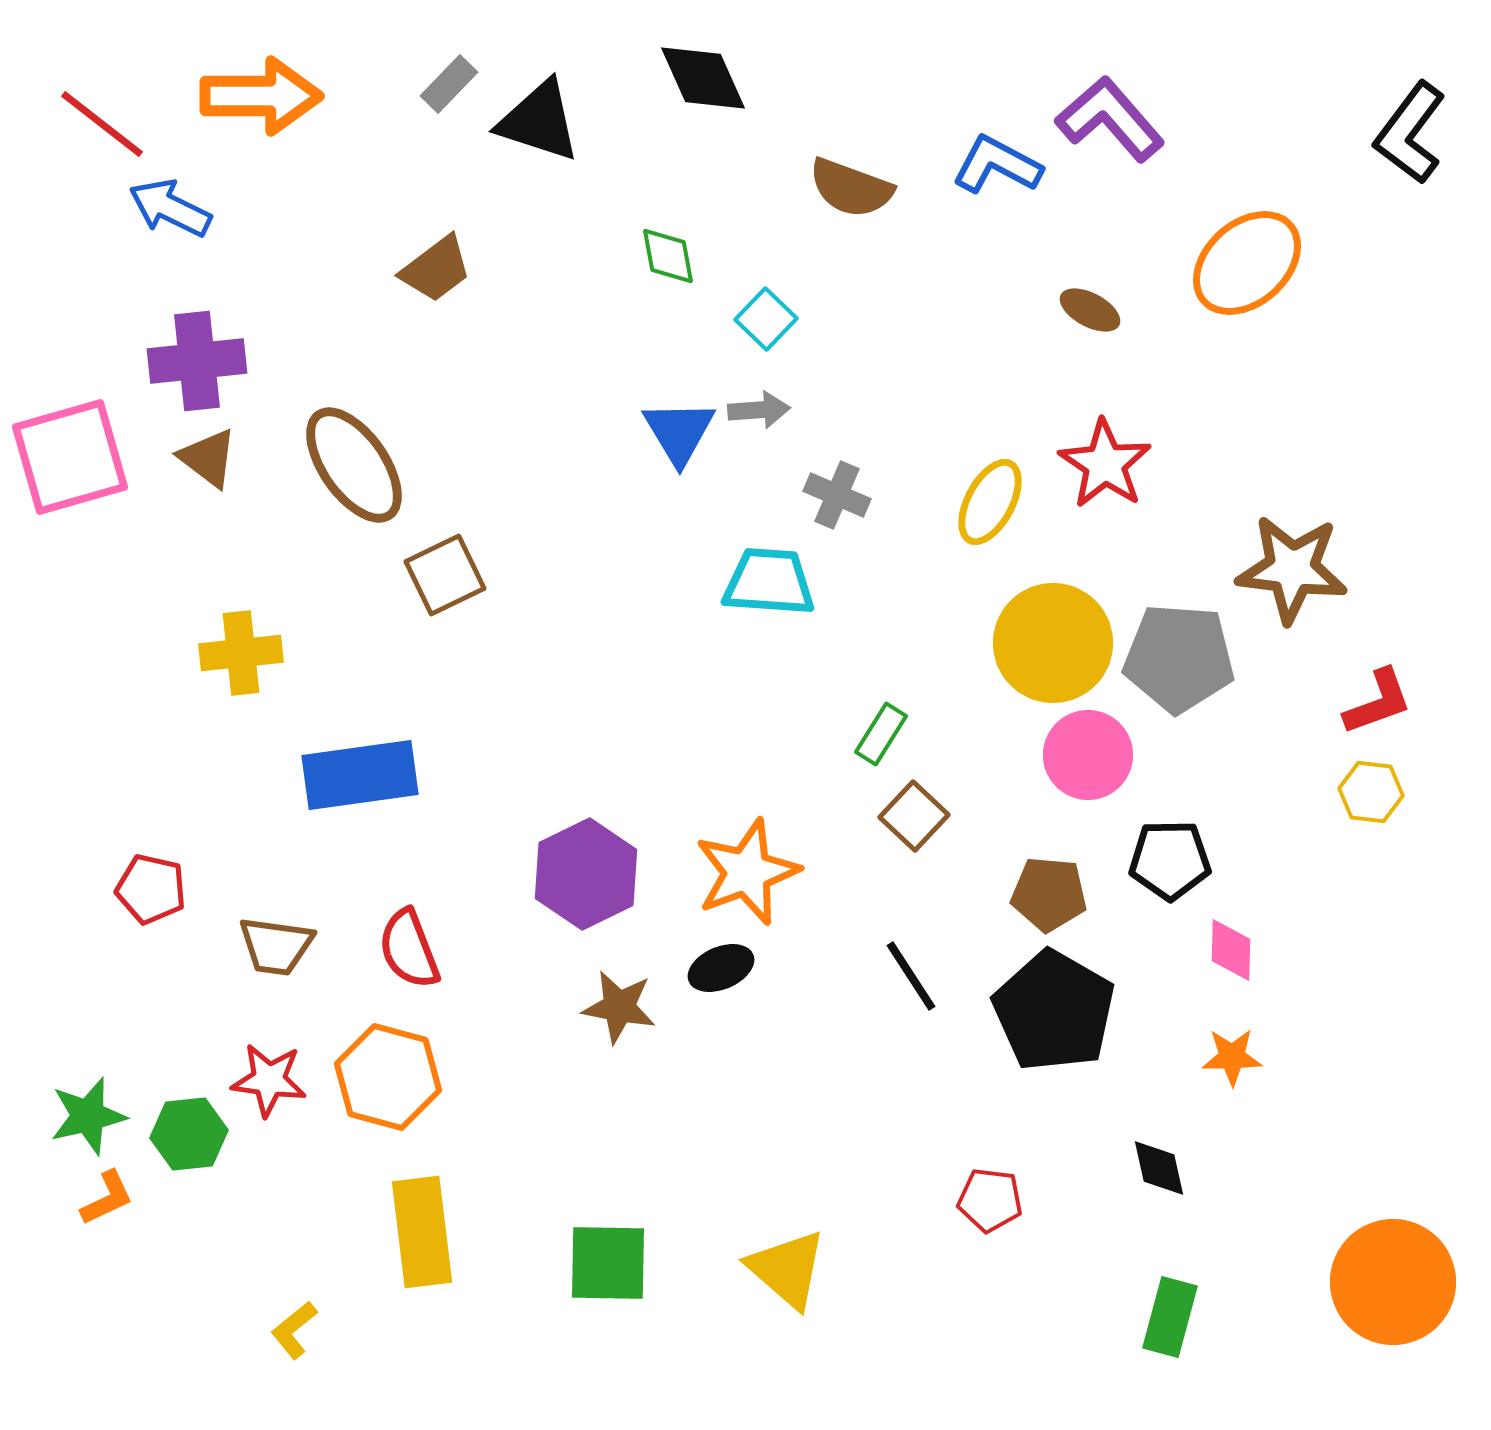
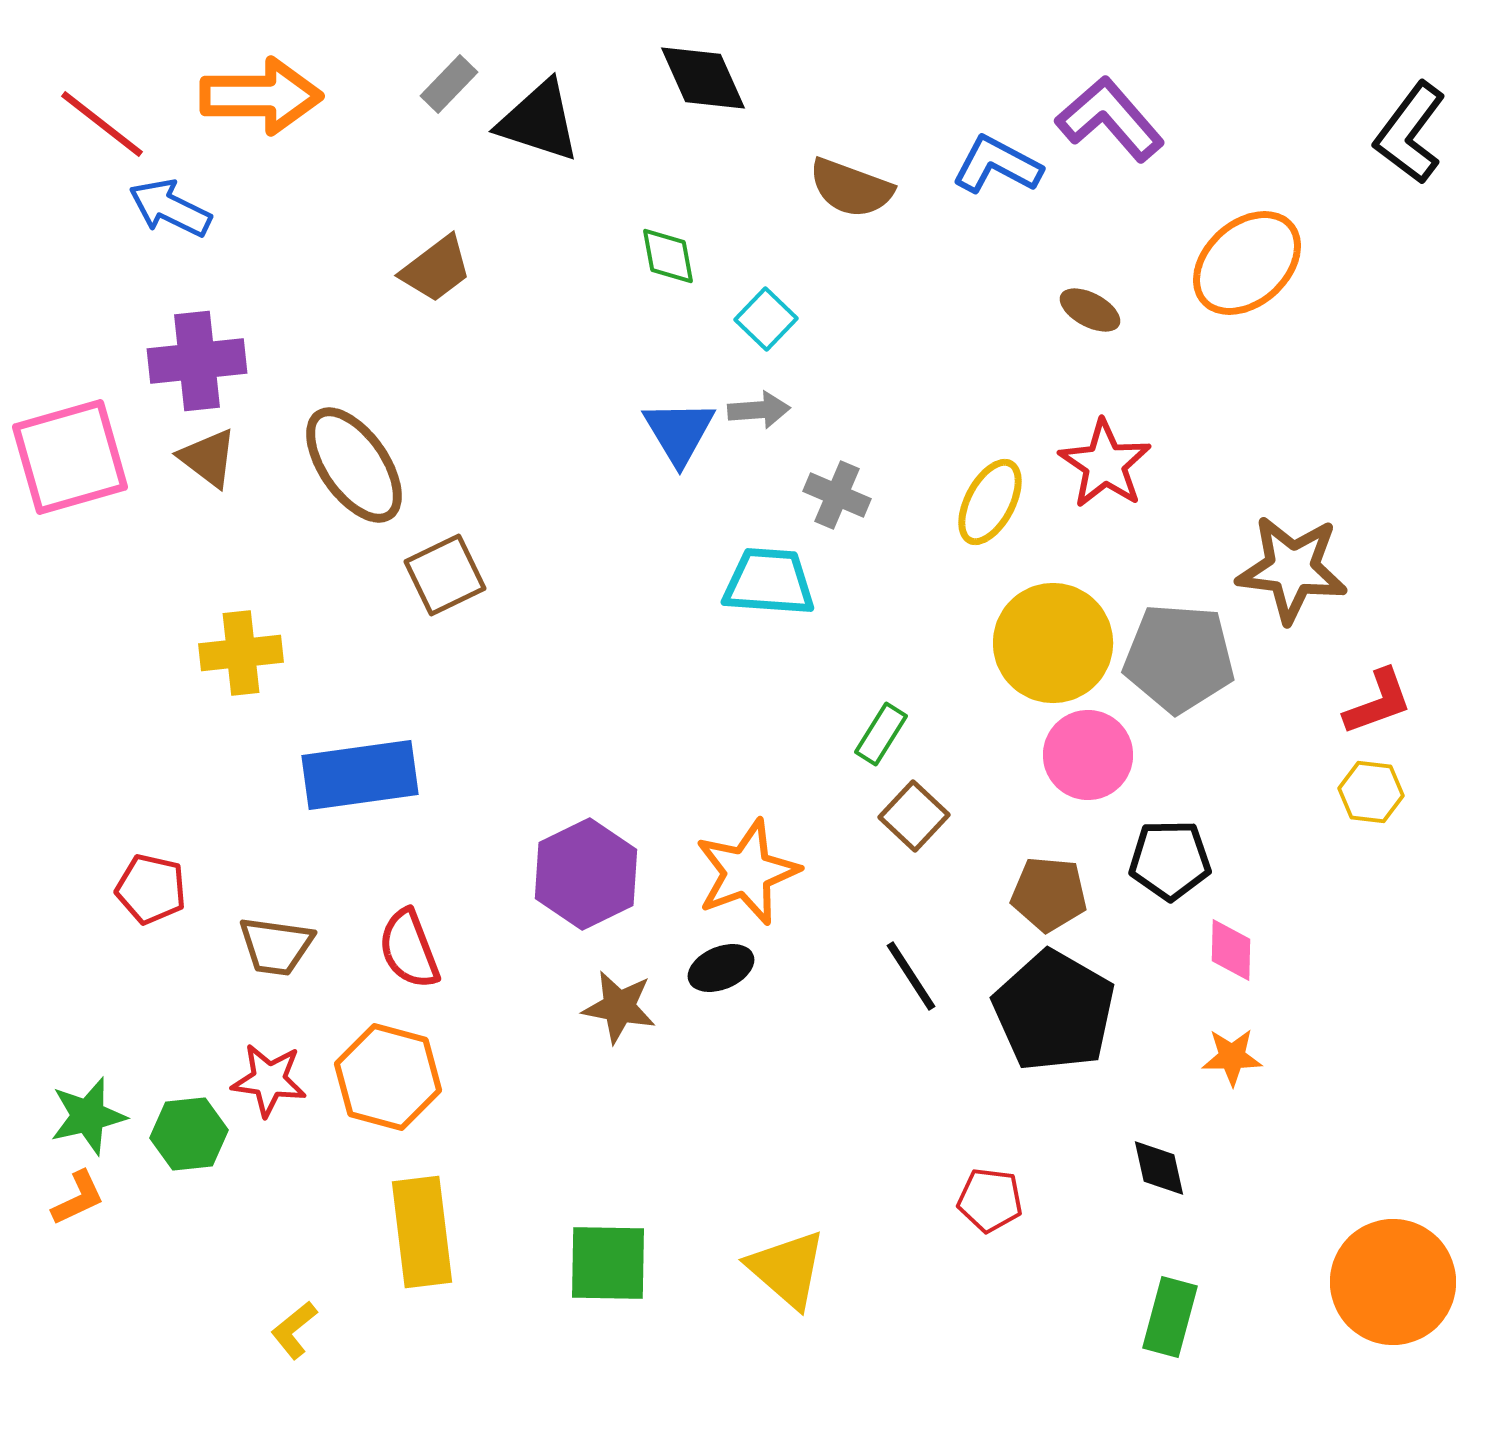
orange L-shape at (107, 1198): moved 29 px left
